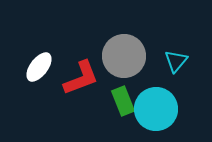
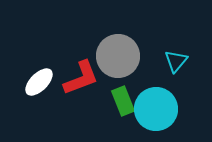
gray circle: moved 6 px left
white ellipse: moved 15 px down; rotated 8 degrees clockwise
